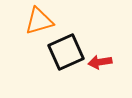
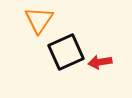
orange triangle: moved 1 px up; rotated 40 degrees counterclockwise
